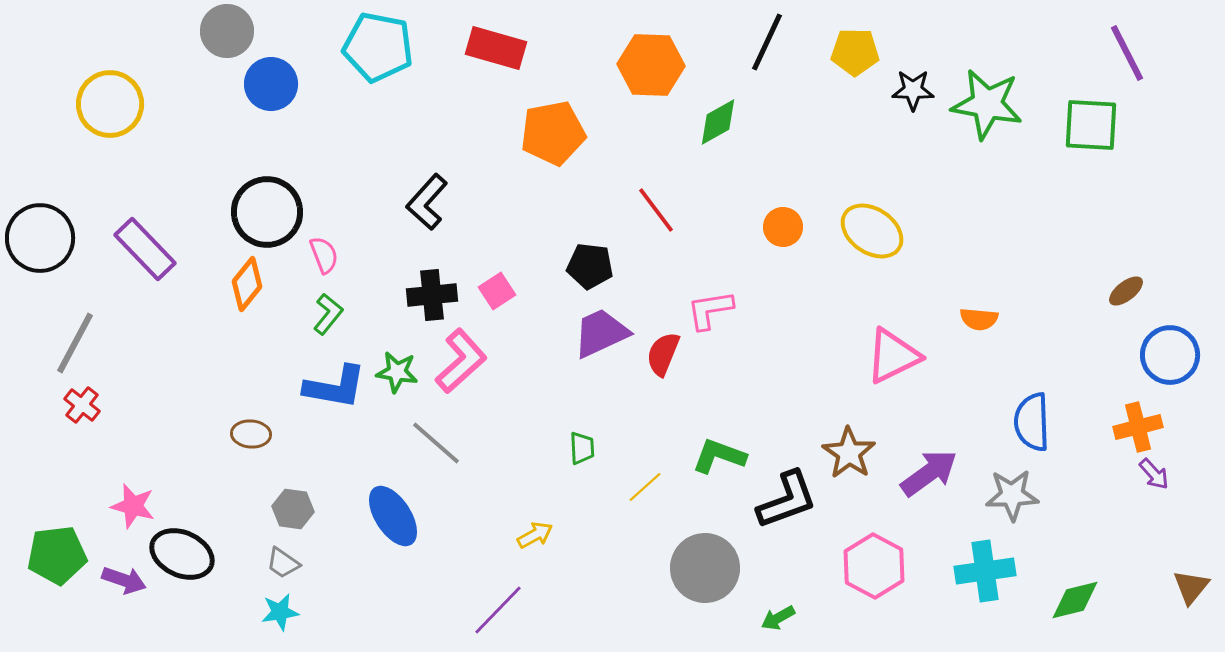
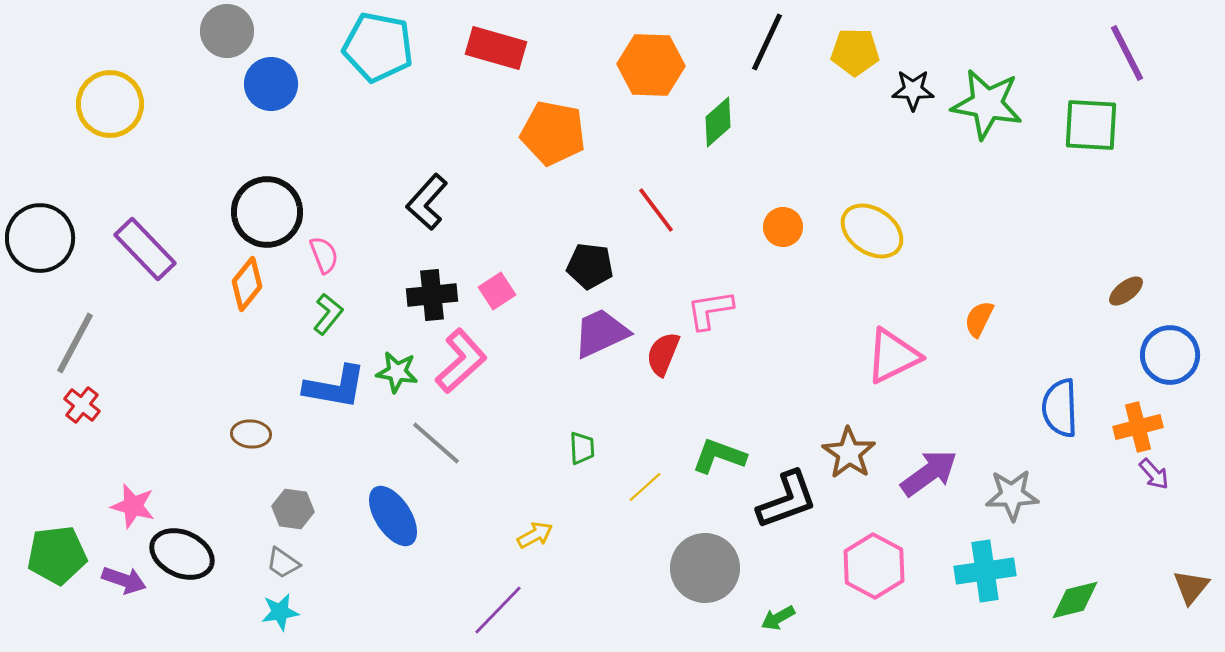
green diamond at (718, 122): rotated 12 degrees counterclockwise
orange pentagon at (553, 133): rotated 22 degrees clockwise
orange semicircle at (979, 319): rotated 111 degrees clockwise
blue semicircle at (1032, 422): moved 28 px right, 14 px up
